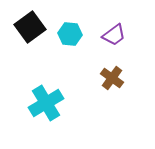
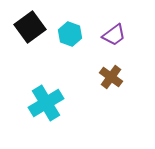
cyan hexagon: rotated 15 degrees clockwise
brown cross: moved 1 px left, 1 px up
